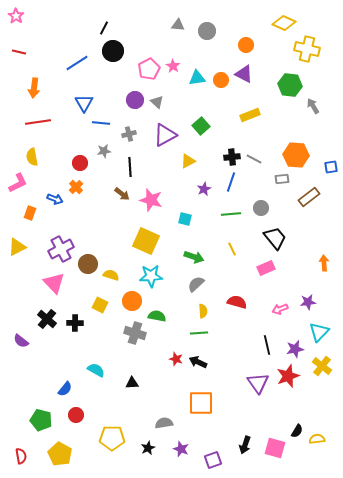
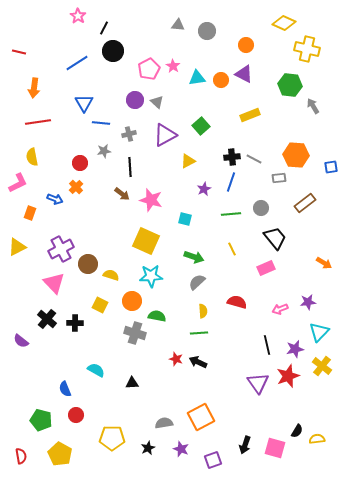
pink star at (16, 16): moved 62 px right
gray rectangle at (282, 179): moved 3 px left, 1 px up
brown rectangle at (309, 197): moved 4 px left, 6 px down
orange arrow at (324, 263): rotated 126 degrees clockwise
gray semicircle at (196, 284): moved 1 px right, 2 px up
blue semicircle at (65, 389): rotated 119 degrees clockwise
orange square at (201, 403): moved 14 px down; rotated 28 degrees counterclockwise
